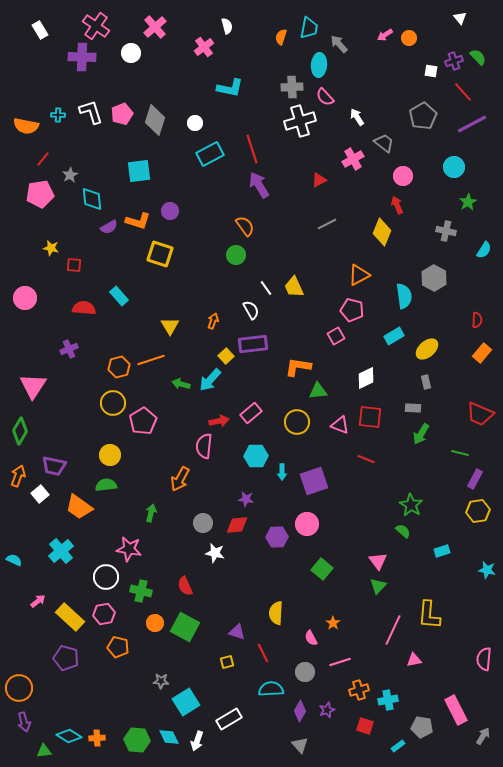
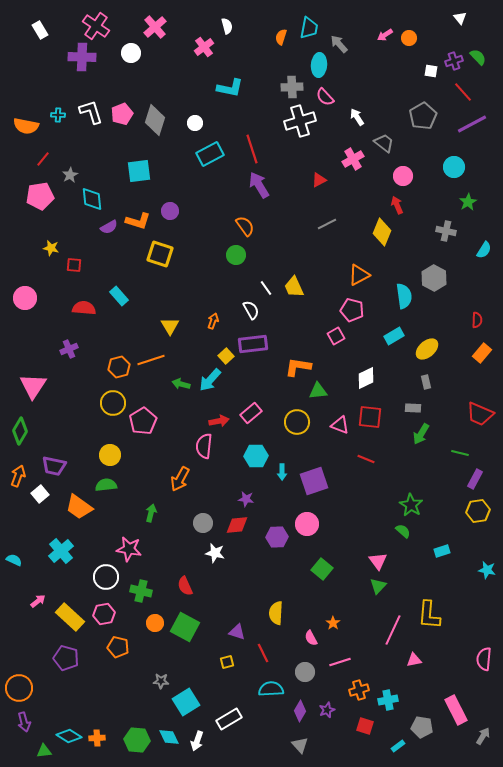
pink pentagon at (40, 194): moved 2 px down
